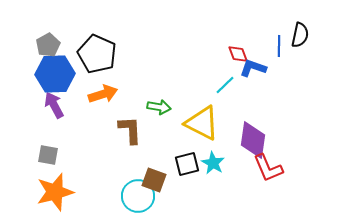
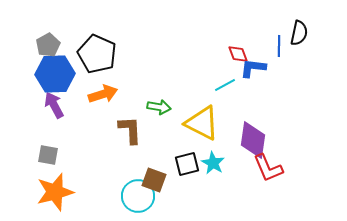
black semicircle: moved 1 px left, 2 px up
blue L-shape: rotated 12 degrees counterclockwise
cyan line: rotated 15 degrees clockwise
